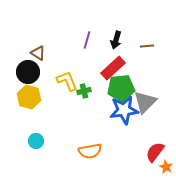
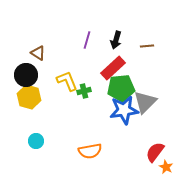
black circle: moved 2 px left, 3 px down
